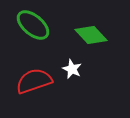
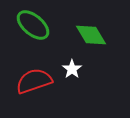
green diamond: rotated 12 degrees clockwise
white star: rotated 12 degrees clockwise
